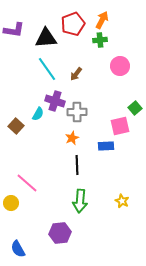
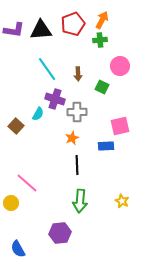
black triangle: moved 5 px left, 8 px up
brown arrow: moved 2 px right; rotated 40 degrees counterclockwise
purple cross: moved 2 px up
green square: moved 33 px left, 21 px up; rotated 24 degrees counterclockwise
